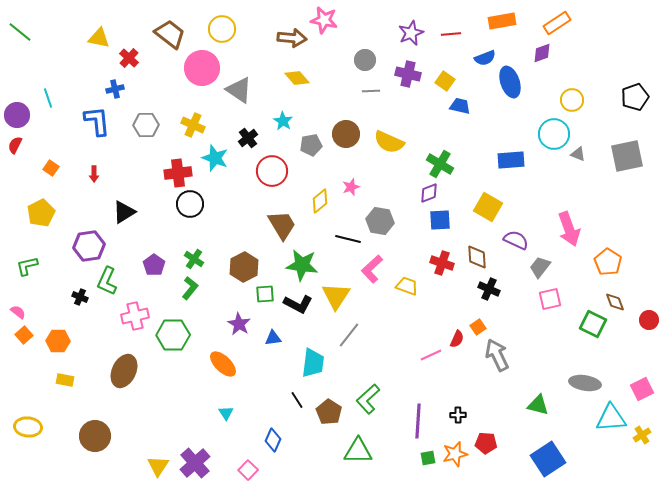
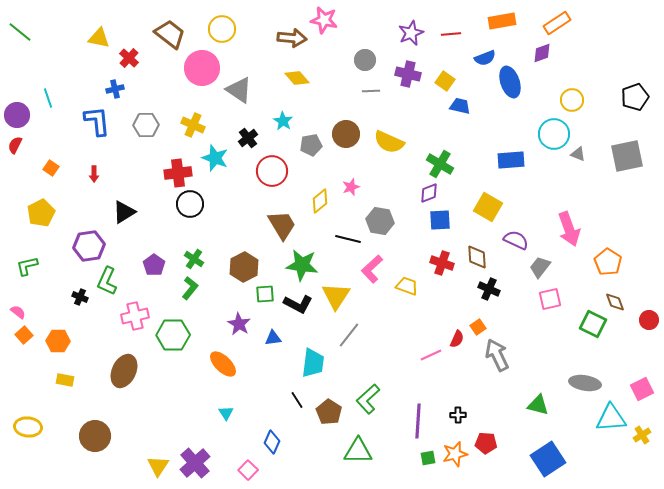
blue diamond at (273, 440): moved 1 px left, 2 px down
